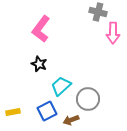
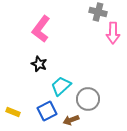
yellow rectangle: rotated 32 degrees clockwise
